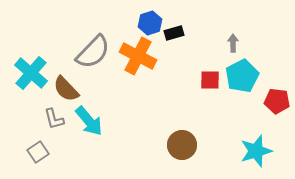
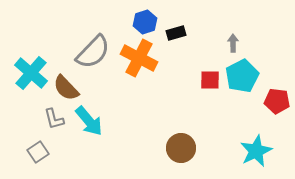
blue hexagon: moved 5 px left, 1 px up
black rectangle: moved 2 px right
orange cross: moved 1 px right, 2 px down
brown semicircle: moved 1 px up
brown circle: moved 1 px left, 3 px down
cyan star: rotated 8 degrees counterclockwise
